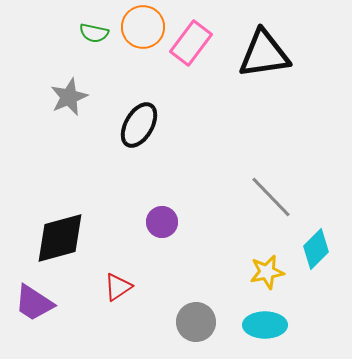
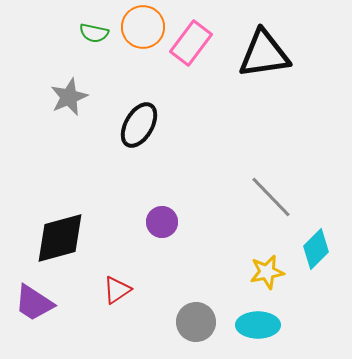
red triangle: moved 1 px left, 3 px down
cyan ellipse: moved 7 px left
